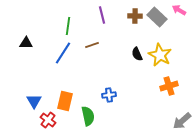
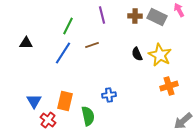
pink arrow: rotated 32 degrees clockwise
gray rectangle: rotated 18 degrees counterclockwise
green line: rotated 18 degrees clockwise
gray arrow: moved 1 px right
